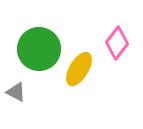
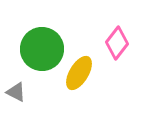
green circle: moved 3 px right
yellow ellipse: moved 4 px down
